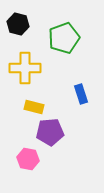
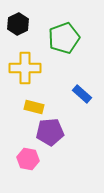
black hexagon: rotated 20 degrees clockwise
blue rectangle: moved 1 px right; rotated 30 degrees counterclockwise
